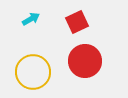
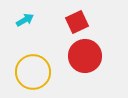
cyan arrow: moved 6 px left, 1 px down
red circle: moved 5 px up
